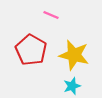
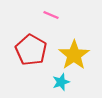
yellow star: rotated 24 degrees clockwise
cyan star: moved 11 px left, 4 px up
